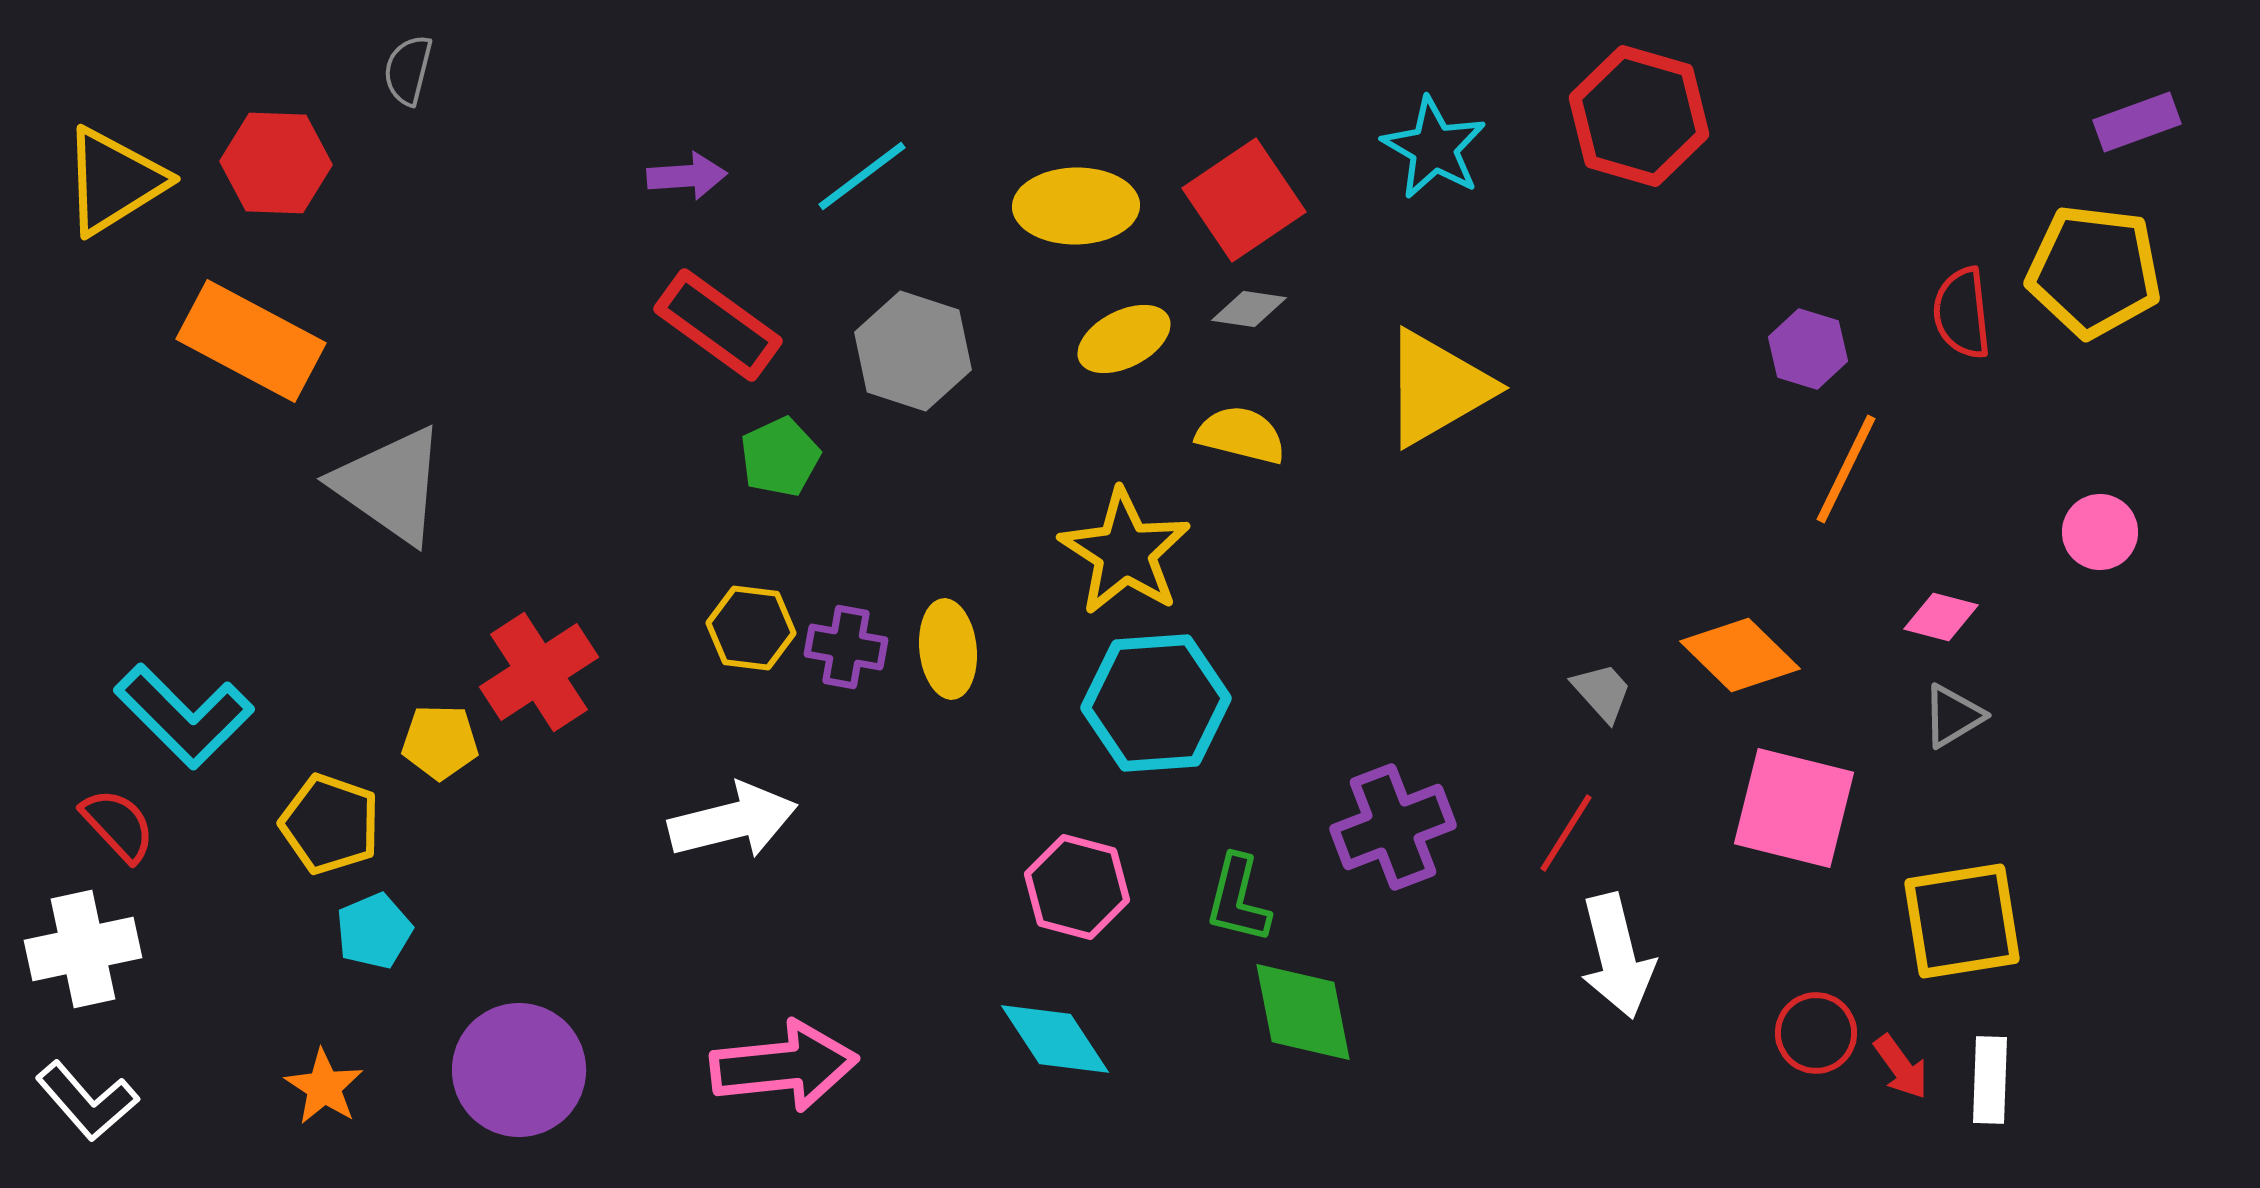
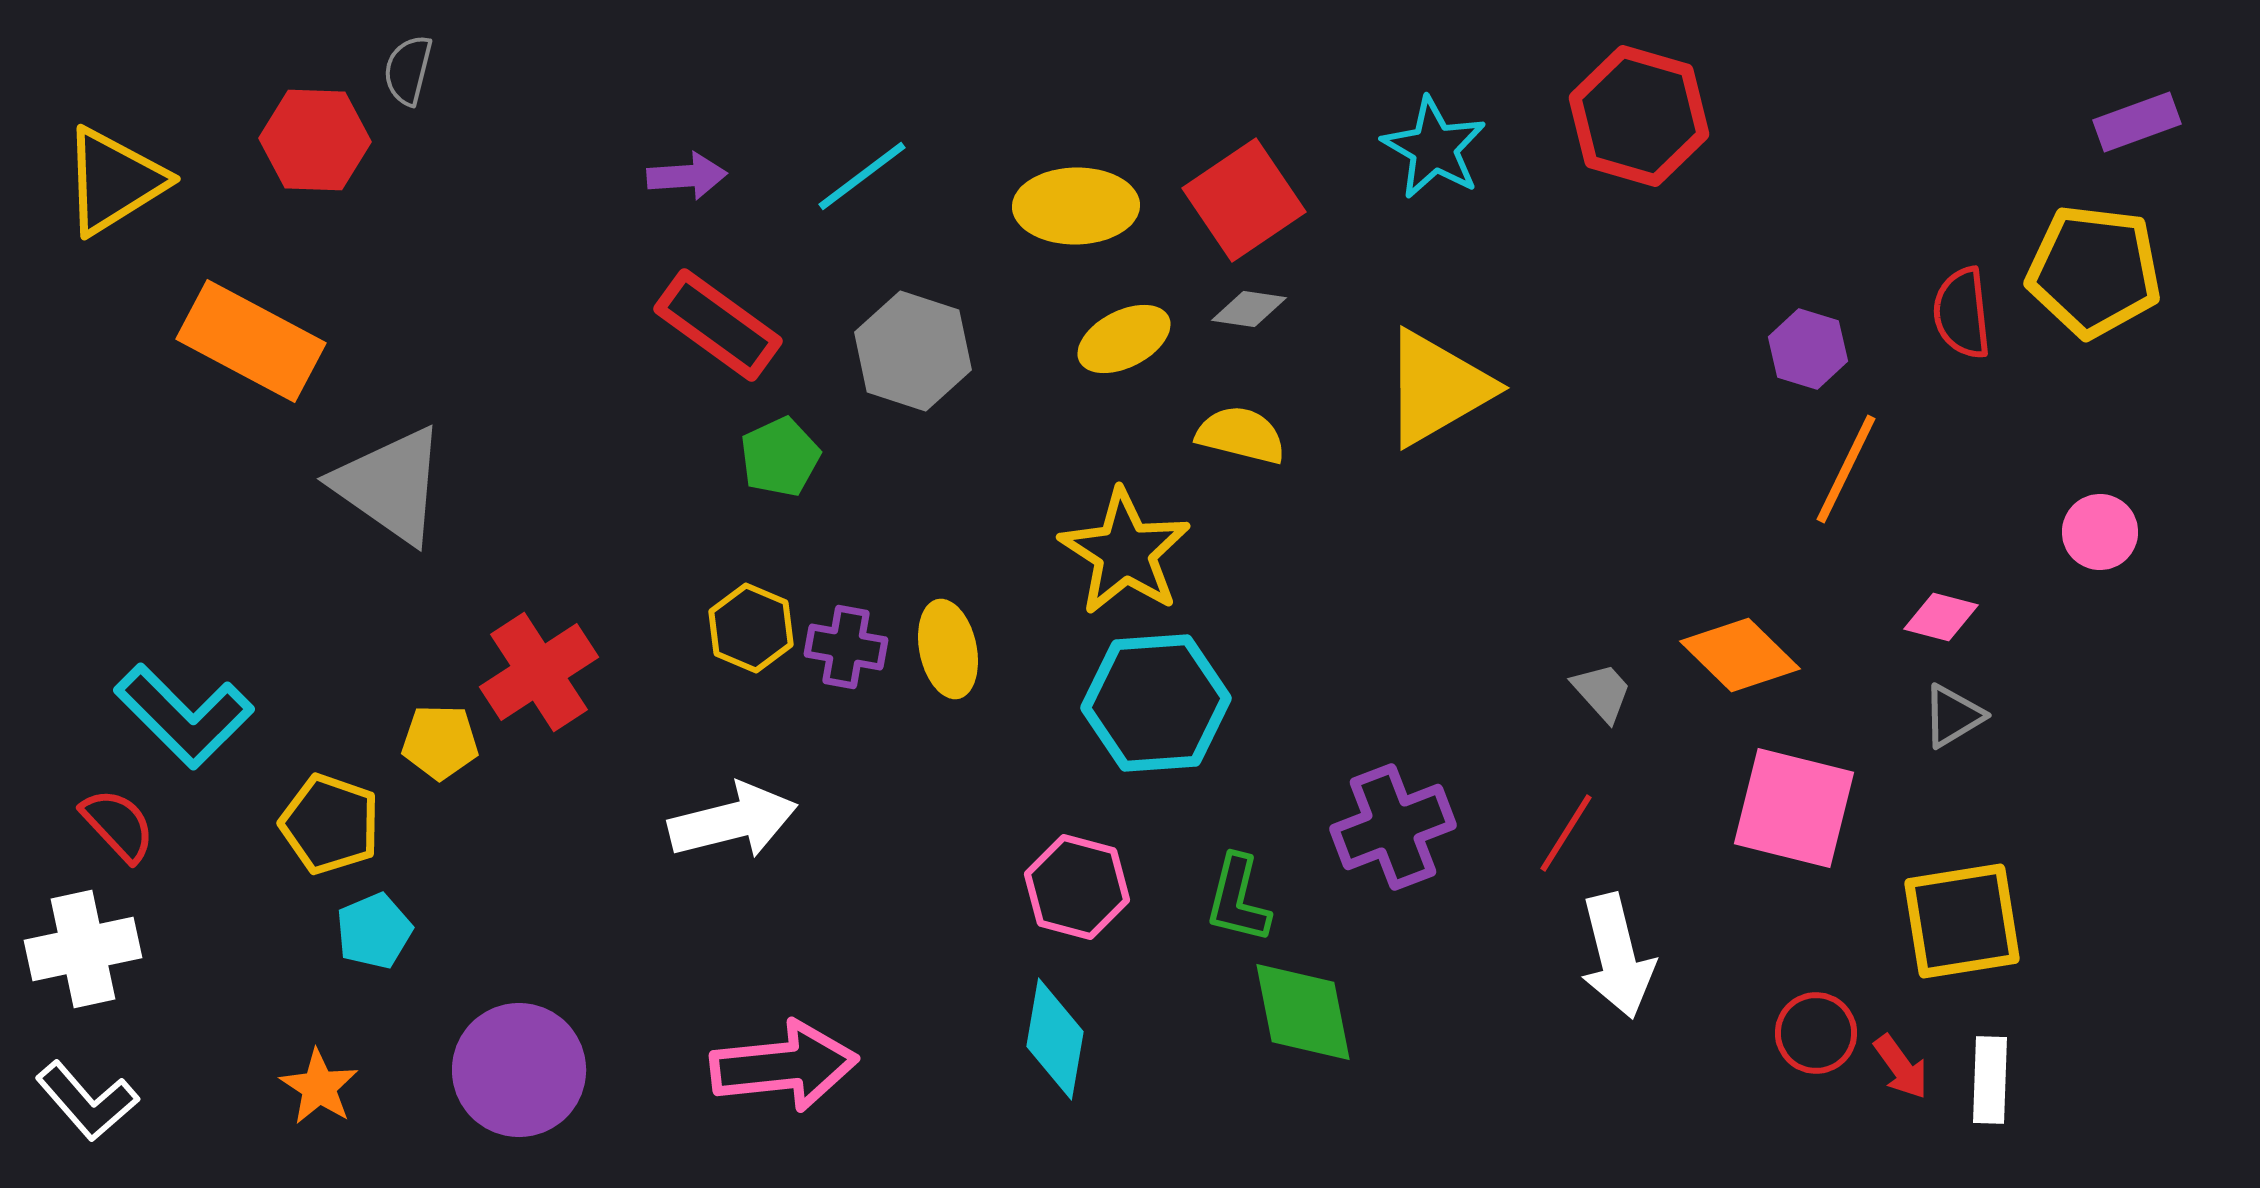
red hexagon at (276, 163): moved 39 px right, 23 px up
yellow hexagon at (751, 628): rotated 16 degrees clockwise
yellow ellipse at (948, 649): rotated 6 degrees counterclockwise
cyan diamond at (1055, 1039): rotated 43 degrees clockwise
orange star at (324, 1087): moved 5 px left
